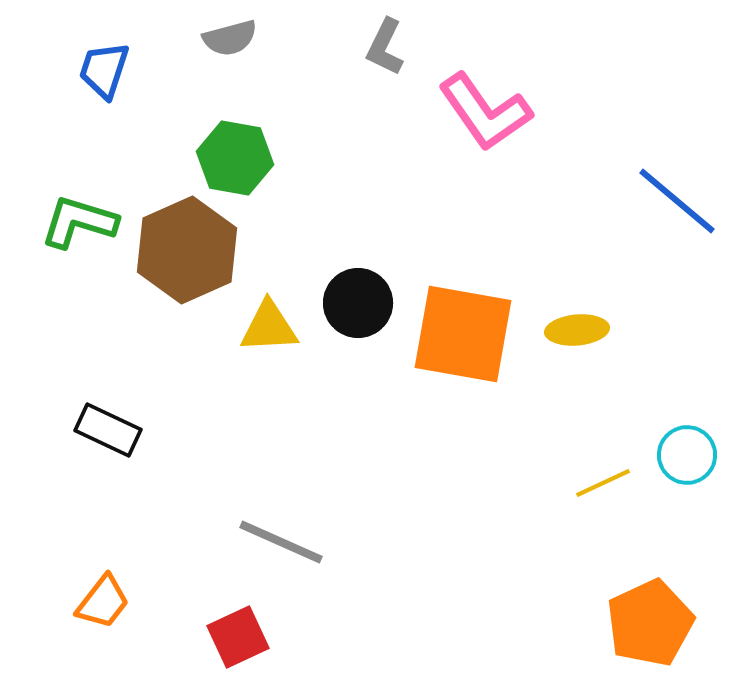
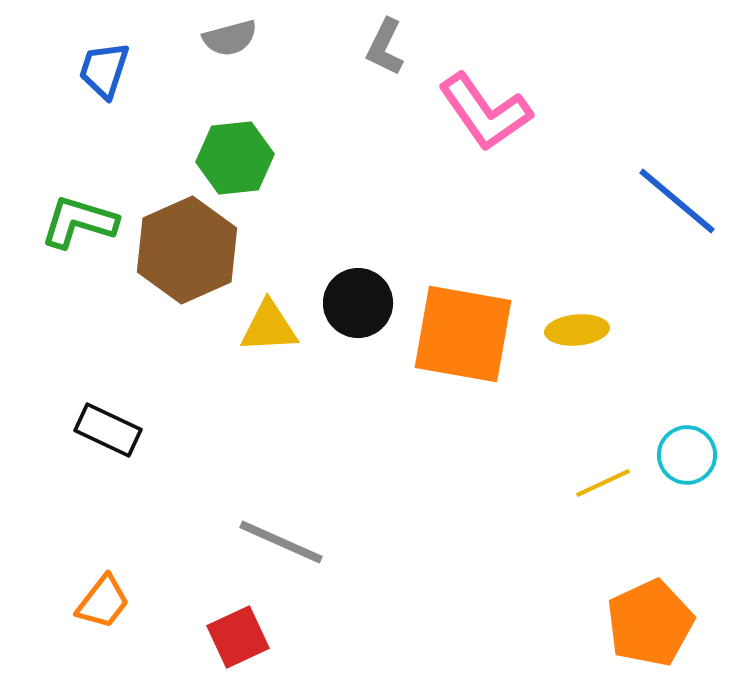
green hexagon: rotated 16 degrees counterclockwise
